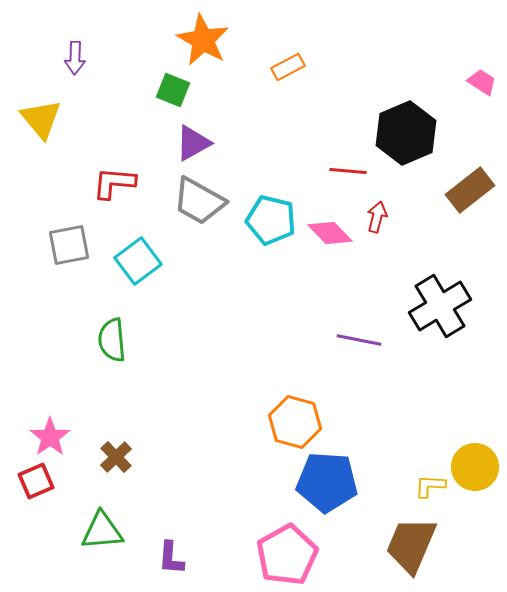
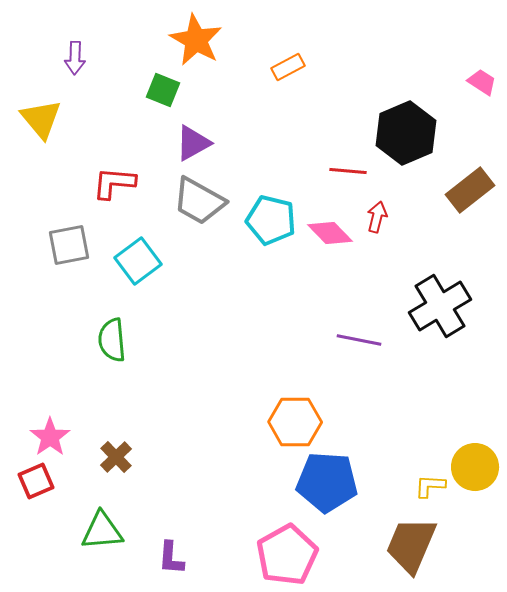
orange star: moved 7 px left
green square: moved 10 px left
orange hexagon: rotated 15 degrees counterclockwise
